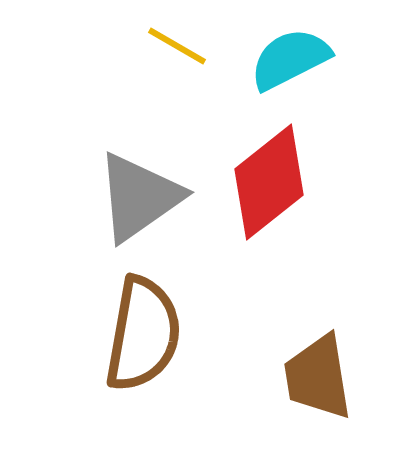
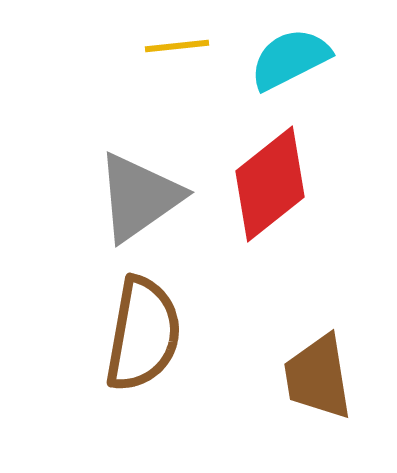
yellow line: rotated 36 degrees counterclockwise
red diamond: moved 1 px right, 2 px down
